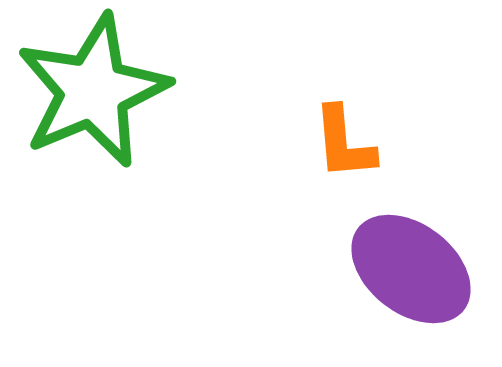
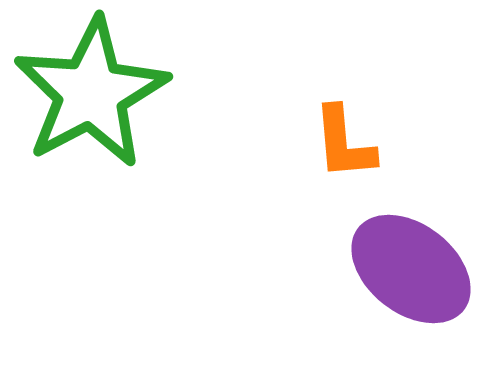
green star: moved 2 px left, 2 px down; rotated 5 degrees counterclockwise
